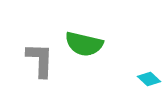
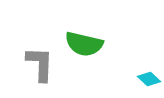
gray L-shape: moved 4 px down
